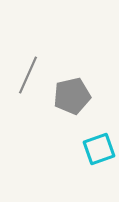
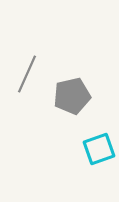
gray line: moved 1 px left, 1 px up
